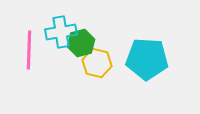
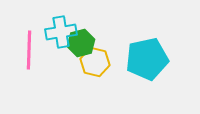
cyan pentagon: rotated 15 degrees counterclockwise
yellow hexagon: moved 2 px left, 1 px up
